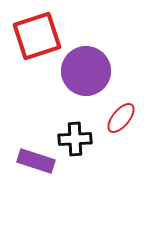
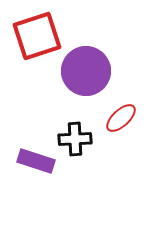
red ellipse: rotated 8 degrees clockwise
